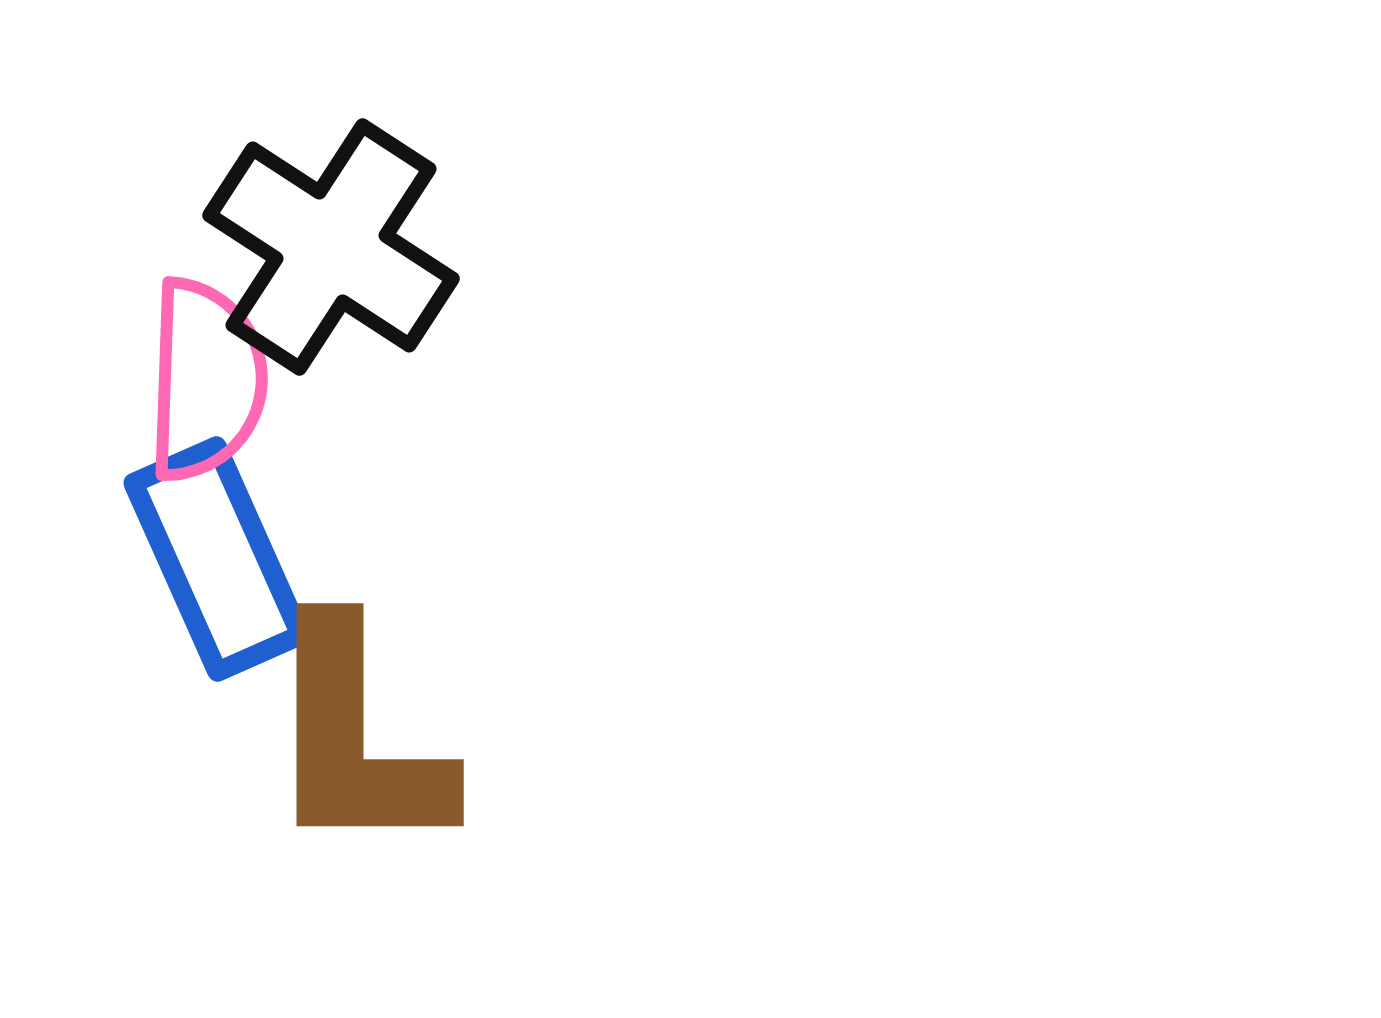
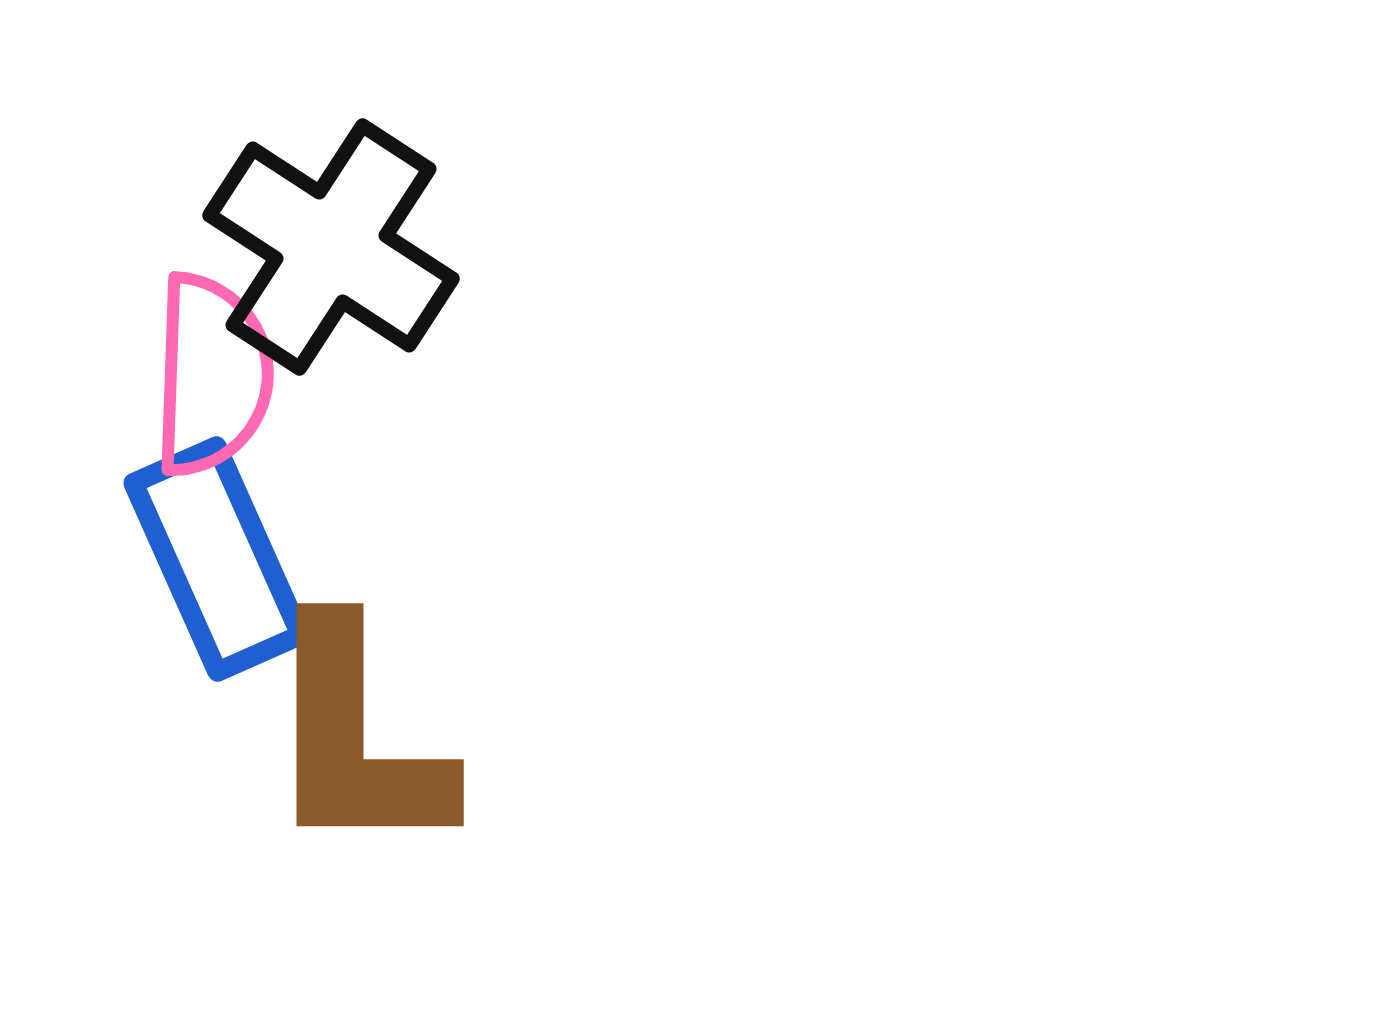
pink semicircle: moved 6 px right, 5 px up
